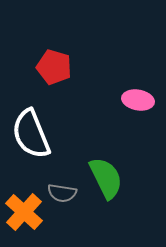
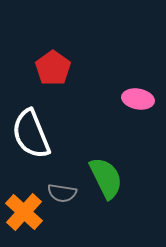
red pentagon: moved 1 px left, 1 px down; rotated 20 degrees clockwise
pink ellipse: moved 1 px up
